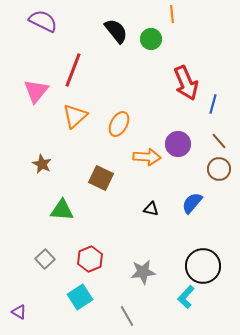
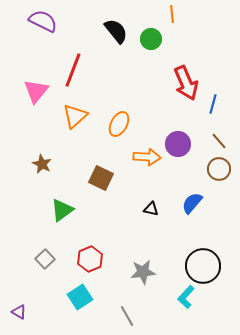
green triangle: rotated 40 degrees counterclockwise
